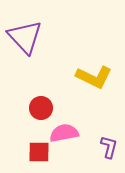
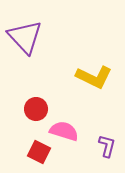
red circle: moved 5 px left, 1 px down
pink semicircle: moved 2 px up; rotated 28 degrees clockwise
purple L-shape: moved 2 px left, 1 px up
red square: rotated 25 degrees clockwise
